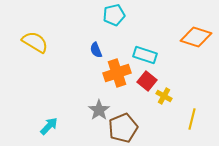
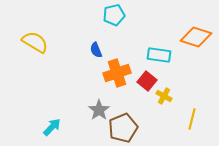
cyan rectangle: moved 14 px right; rotated 10 degrees counterclockwise
cyan arrow: moved 3 px right, 1 px down
